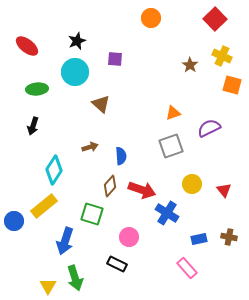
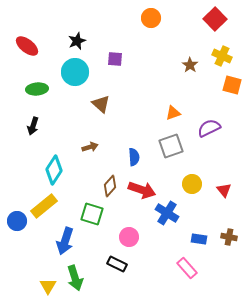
blue semicircle: moved 13 px right, 1 px down
blue circle: moved 3 px right
blue rectangle: rotated 21 degrees clockwise
